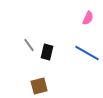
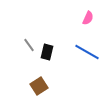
blue line: moved 1 px up
brown square: rotated 18 degrees counterclockwise
